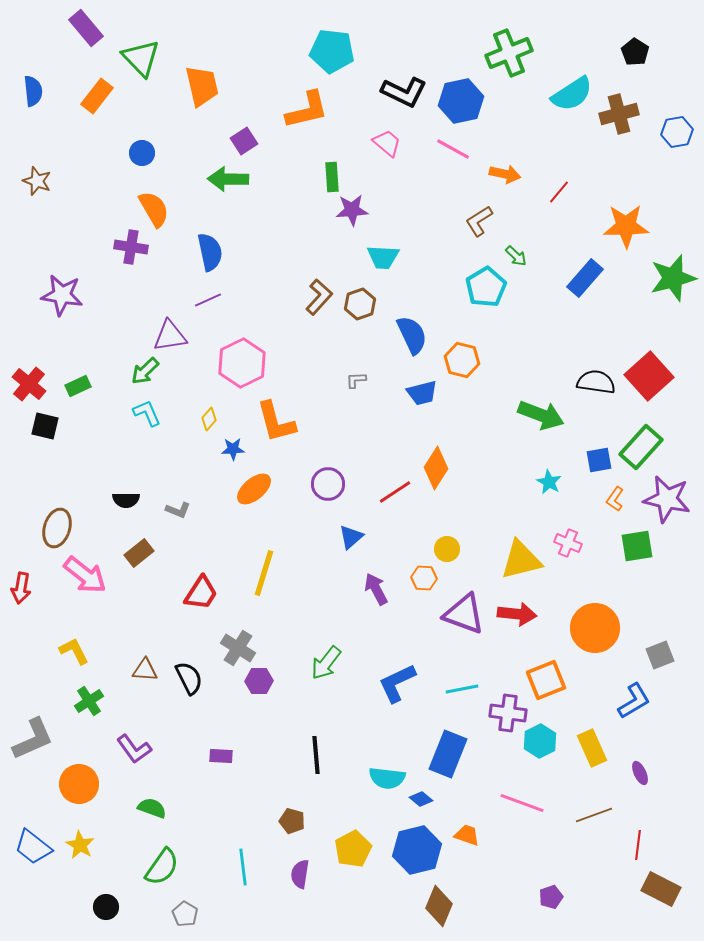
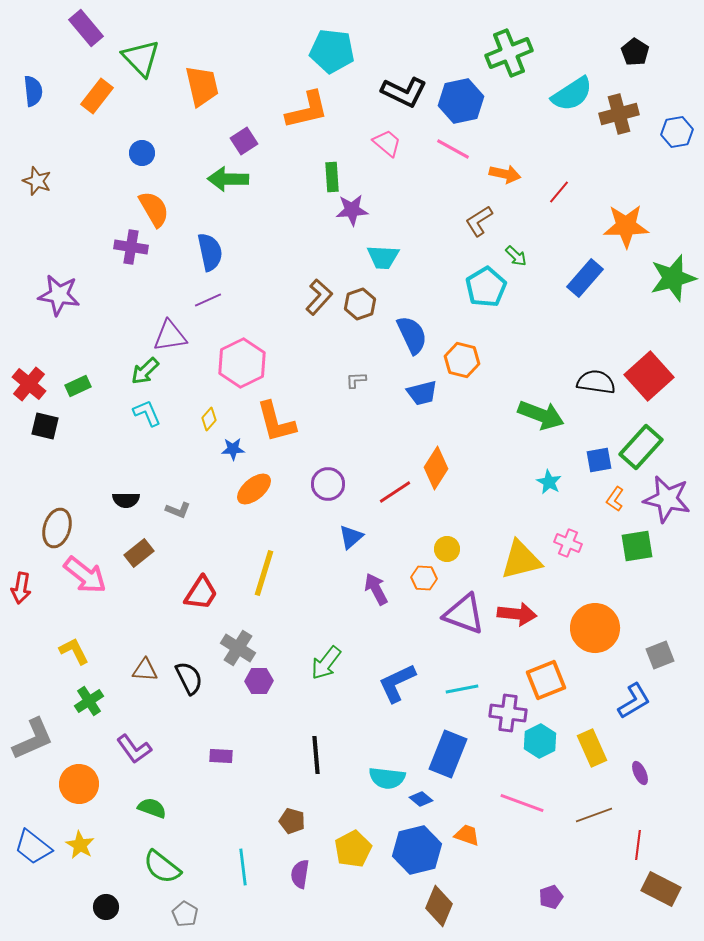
purple star at (62, 295): moved 3 px left
green semicircle at (162, 867): rotated 93 degrees clockwise
